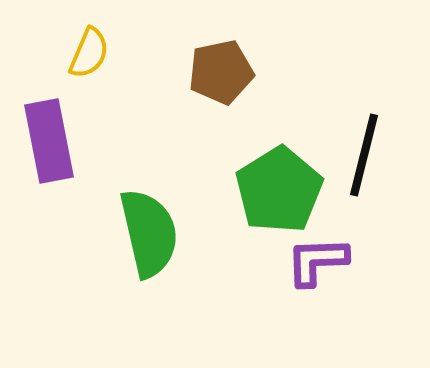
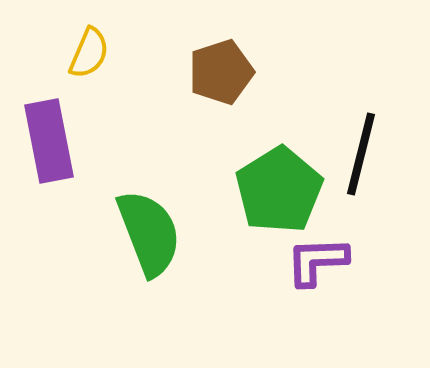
brown pentagon: rotated 6 degrees counterclockwise
black line: moved 3 px left, 1 px up
green semicircle: rotated 8 degrees counterclockwise
